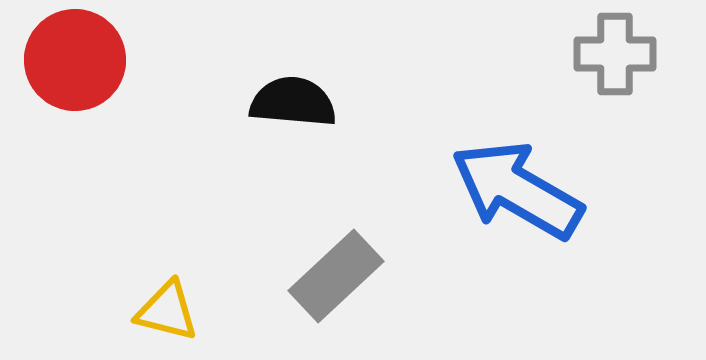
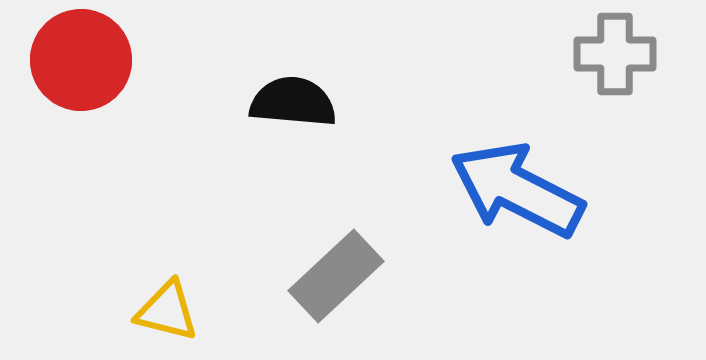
red circle: moved 6 px right
blue arrow: rotated 3 degrees counterclockwise
